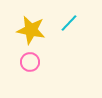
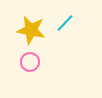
cyan line: moved 4 px left
